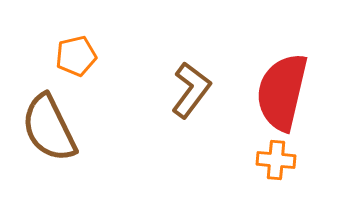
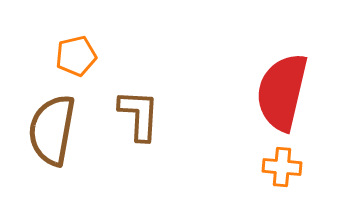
brown L-shape: moved 52 px left, 25 px down; rotated 34 degrees counterclockwise
brown semicircle: moved 3 px right, 2 px down; rotated 36 degrees clockwise
orange cross: moved 6 px right, 7 px down
